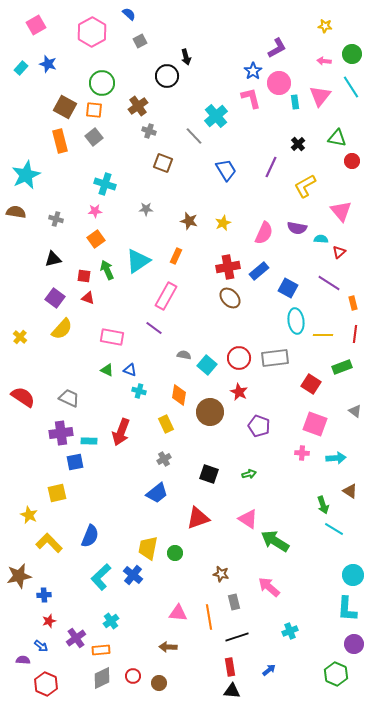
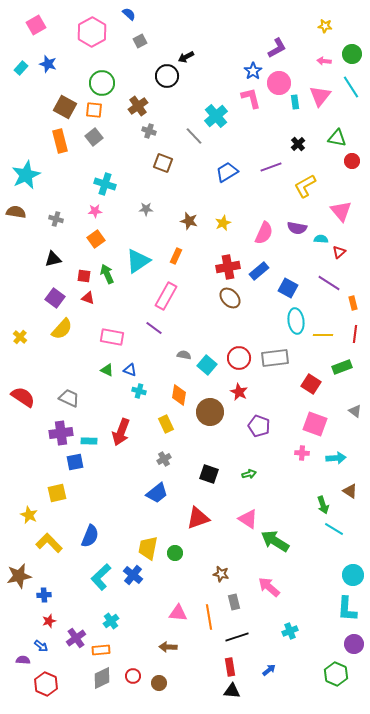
black arrow at (186, 57): rotated 77 degrees clockwise
purple line at (271, 167): rotated 45 degrees clockwise
blue trapezoid at (226, 170): moved 1 px right, 2 px down; rotated 90 degrees counterclockwise
green arrow at (107, 270): moved 4 px down
